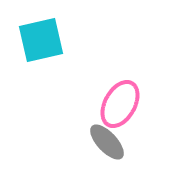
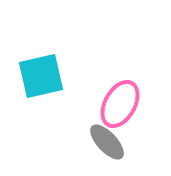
cyan square: moved 36 px down
